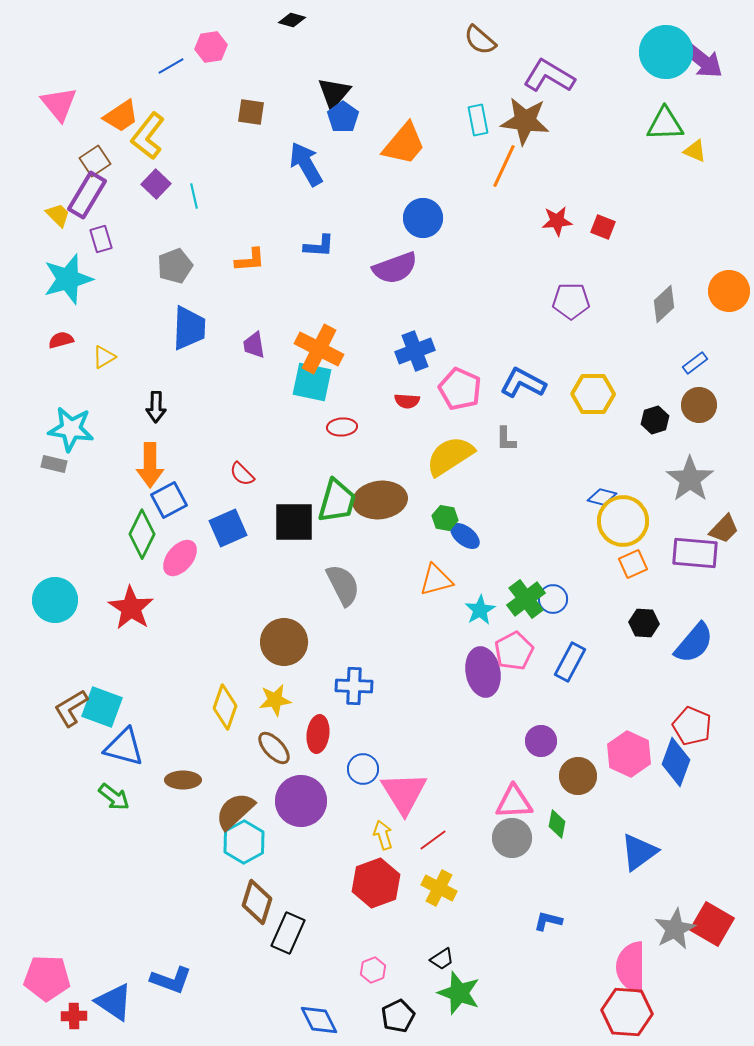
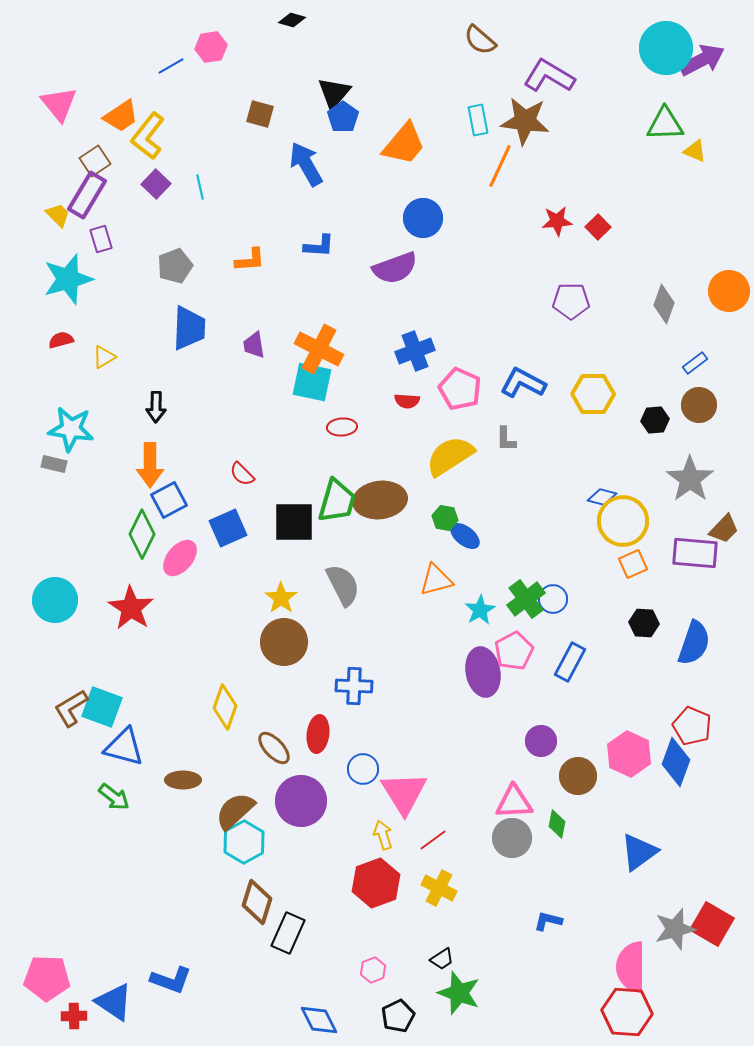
cyan circle at (666, 52): moved 4 px up
purple arrow at (702, 60): rotated 66 degrees counterclockwise
brown square at (251, 112): moved 9 px right, 2 px down; rotated 8 degrees clockwise
orange line at (504, 166): moved 4 px left
cyan line at (194, 196): moved 6 px right, 9 px up
red square at (603, 227): moved 5 px left; rotated 25 degrees clockwise
gray diamond at (664, 304): rotated 27 degrees counterclockwise
black hexagon at (655, 420): rotated 12 degrees clockwise
blue semicircle at (694, 643): rotated 21 degrees counterclockwise
yellow star at (275, 700): moved 6 px right, 102 px up; rotated 28 degrees counterclockwise
gray star at (675, 929): rotated 12 degrees clockwise
